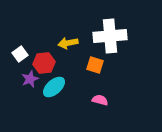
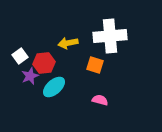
white square: moved 2 px down
purple star: moved 3 px up
